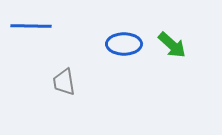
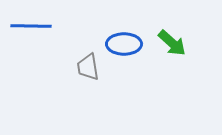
green arrow: moved 2 px up
gray trapezoid: moved 24 px right, 15 px up
